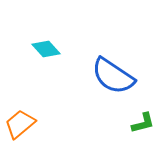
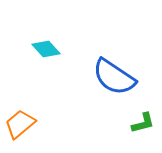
blue semicircle: moved 1 px right, 1 px down
